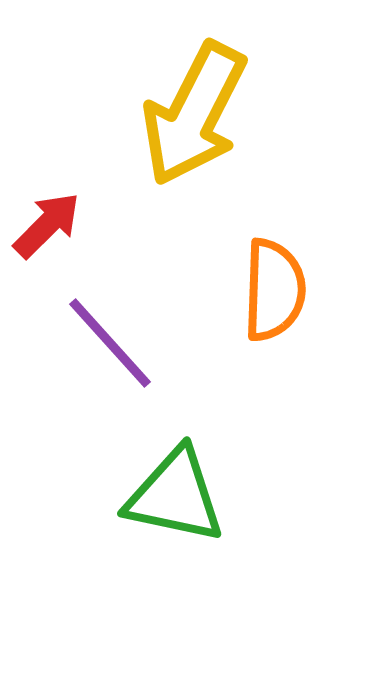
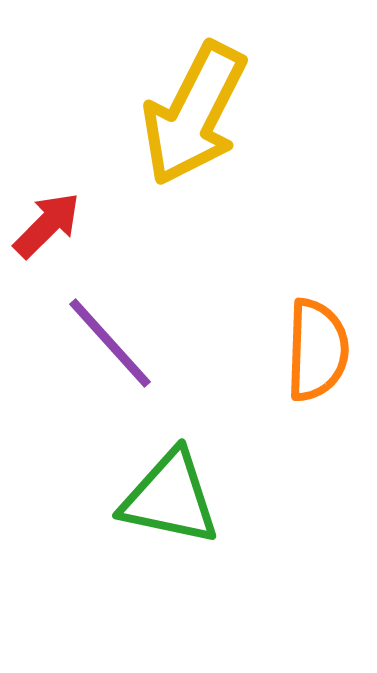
orange semicircle: moved 43 px right, 60 px down
green triangle: moved 5 px left, 2 px down
